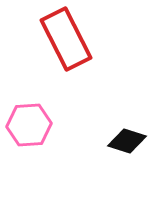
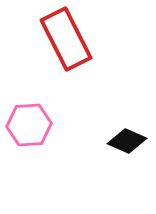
black diamond: rotated 6 degrees clockwise
